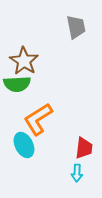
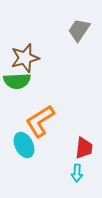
gray trapezoid: moved 3 px right, 3 px down; rotated 135 degrees counterclockwise
brown star: moved 1 px right, 3 px up; rotated 24 degrees clockwise
green semicircle: moved 3 px up
orange L-shape: moved 2 px right, 2 px down
